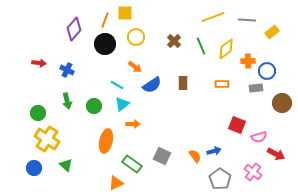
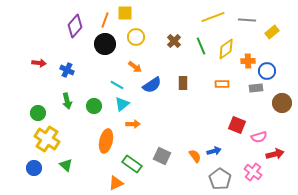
purple diamond at (74, 29): moved 1 px right, 3 px up
red arrow at (276, 154): moved 1 px left; rotated 42 degrees counterclockwise
